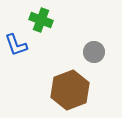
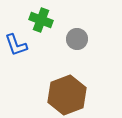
gray circle: moved 17 px left, 13 px up
brown hexagon: moved 3 px left, 5 px down
